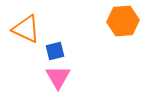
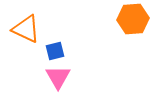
orange hexagon: moved 10 px right, 2 px up
